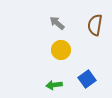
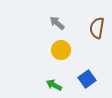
brown semicircle: moved 2 px right, 3 px down
green arrow: rotated 35 degrees clockwise
